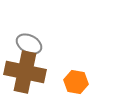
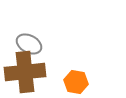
brown cross: rotated 18 degrees counterclockwise
